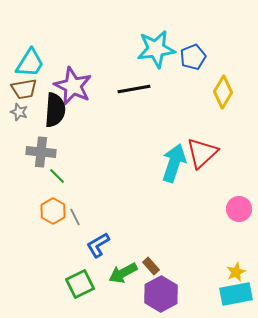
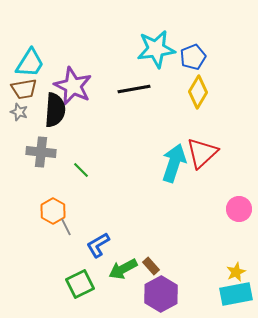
yellow diamond: moved 25 px left
green line: moved 24 px right, 6 px up
gray line: moved 9 px left, 10 px down
green arrow: moved 4 px up
